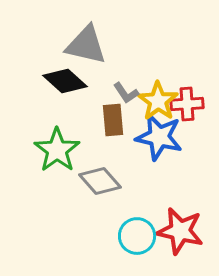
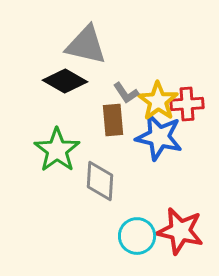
black diamond: rotated 12 degrees counterclockwise
gray diamond: rotated 45 degrees clockwise
